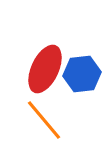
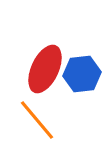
orange line: moved 7 px left
